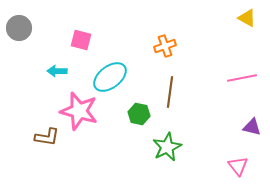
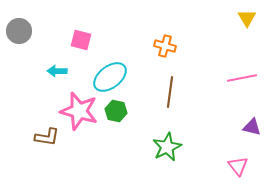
yellow triangle: rotated 30 degrees clockwise
gray circle: moved 3 px down
orange cross: rotated 35 degrees clockwise
green hexagon: moved 23 px left, 3 px up
